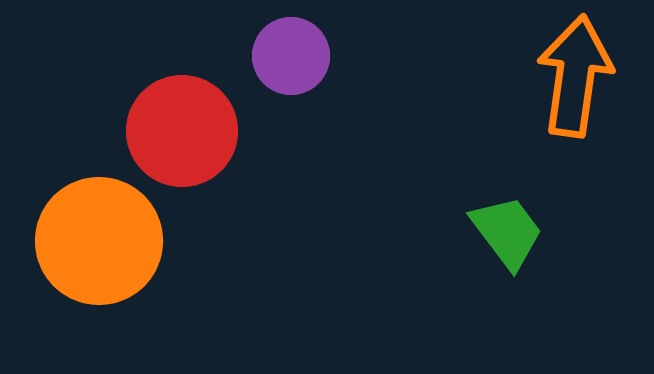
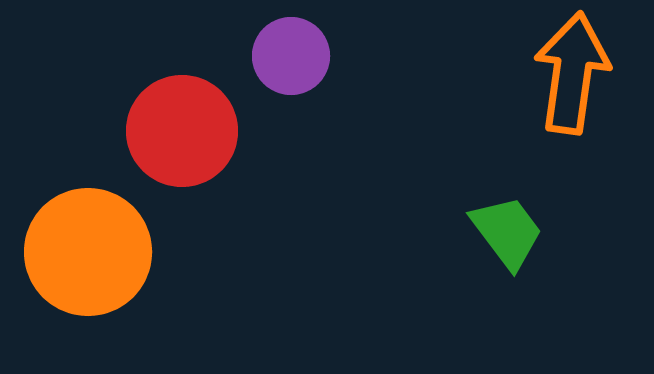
orange arrow: moved 3 px left, 3 px up
orange circle: moved 11 px left, 11 px down
